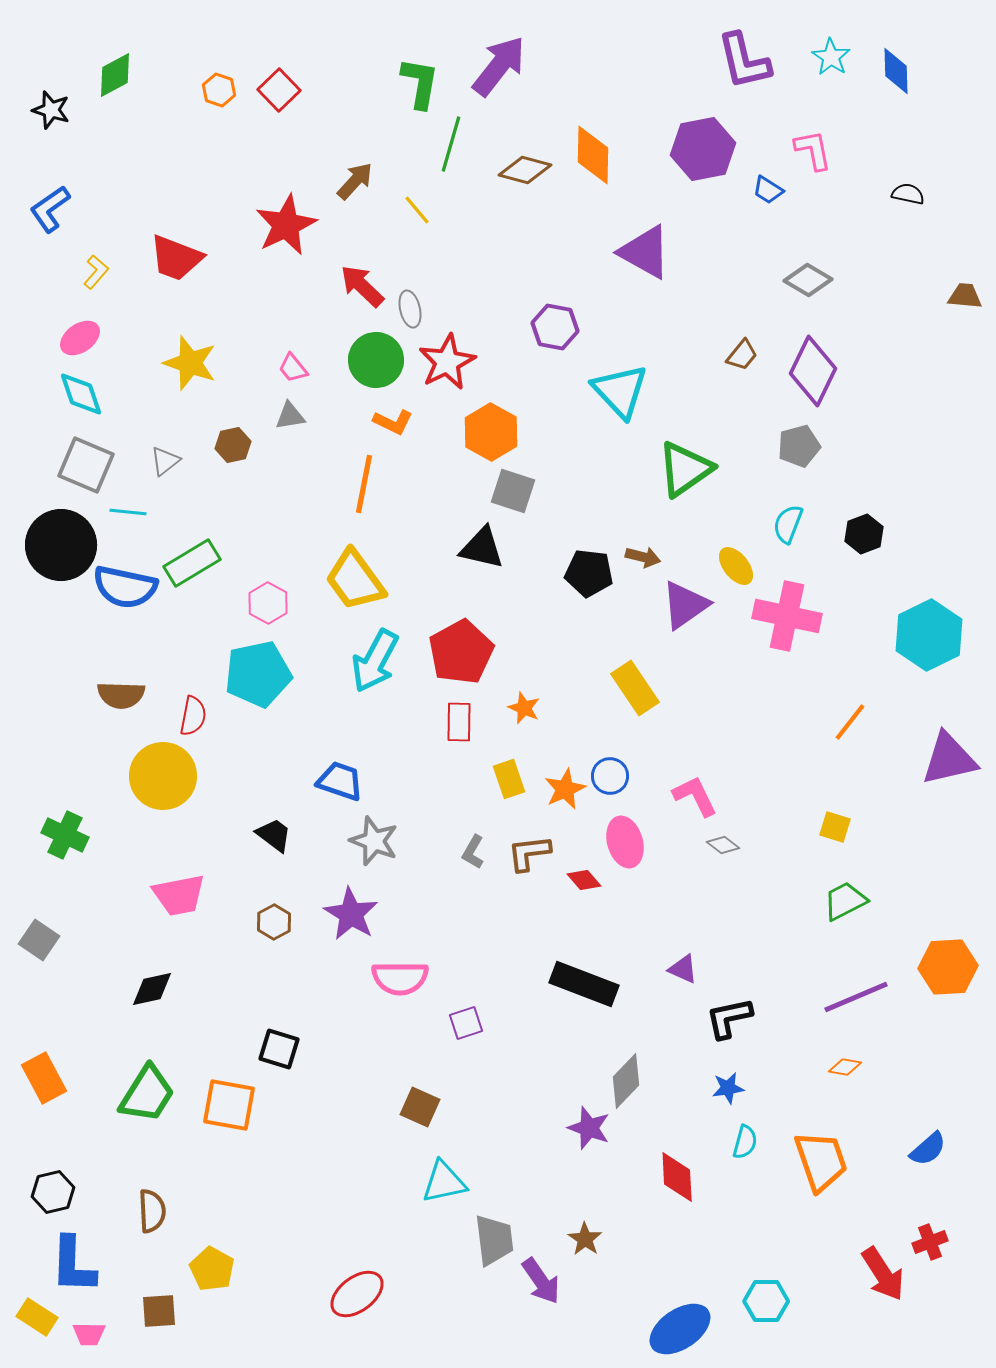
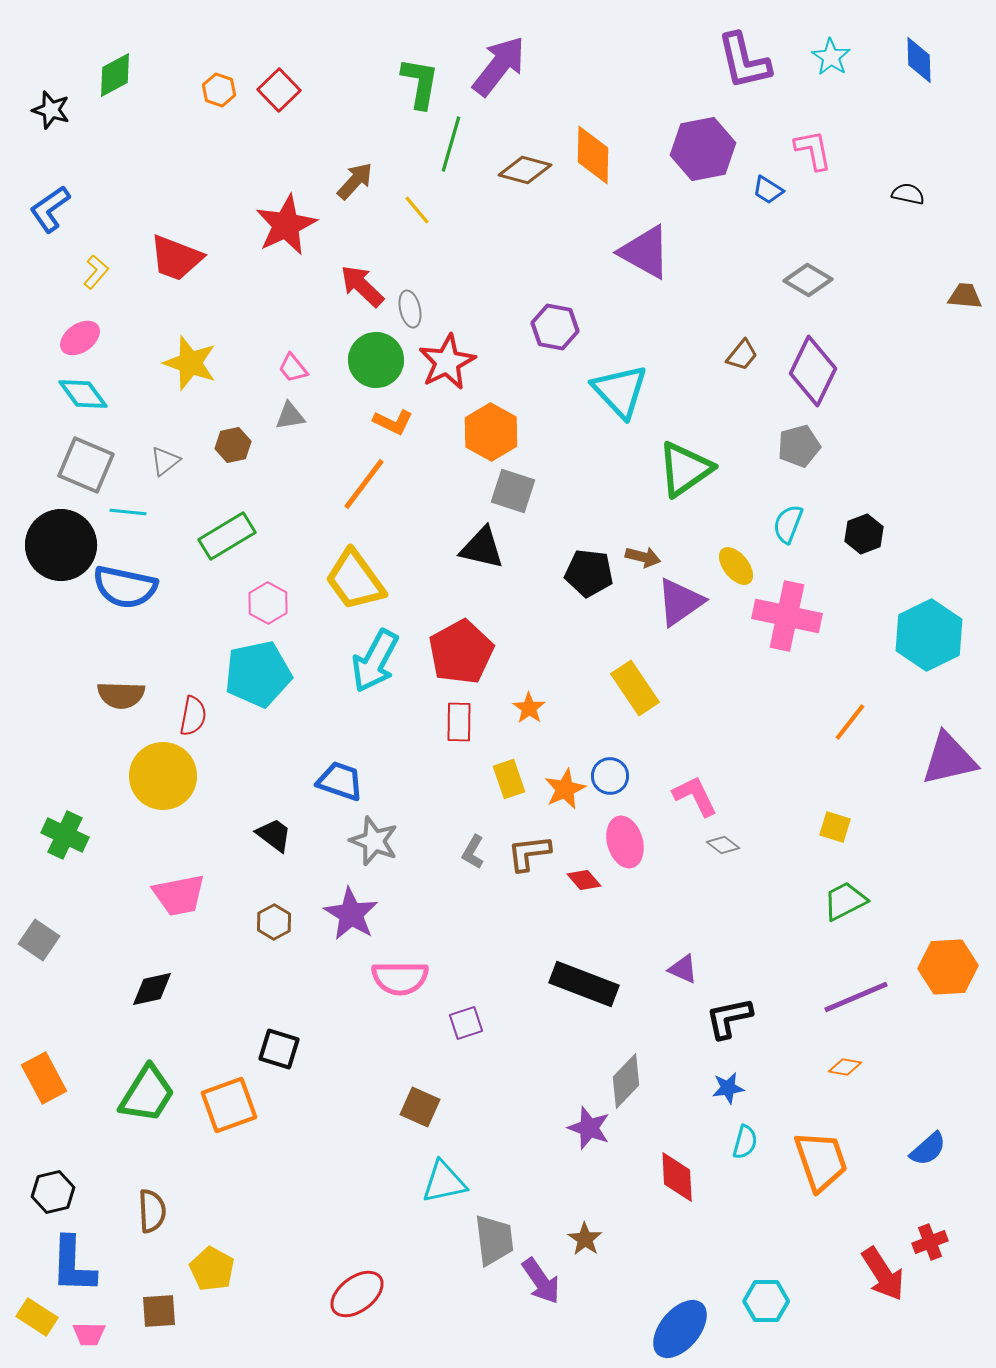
blue diamond at (896, 71): moved 23 px right, 11 px up
cyan diamond at (81, 394): moved 2 px right; rotated 18 degrees counterclockwise
orange line at (364, 484): rotated 26 degrees clockwise
green rectangle at (192, 563): moved 35 px right, 27 px up
purple triangle at (685, 605): moved 5 px left, 3 px up
orange star at (524, 708): moved 5 px right; rotated 12 degrees clockwise
orange square at (229, 1105): rotated 30 degrees counterclockwise
blue ellipse at (680, 1329): rotated 16 degrees counterclockwise
